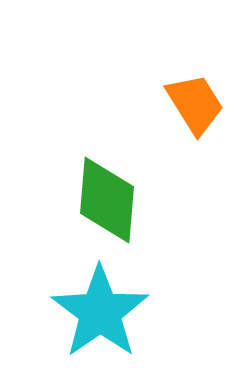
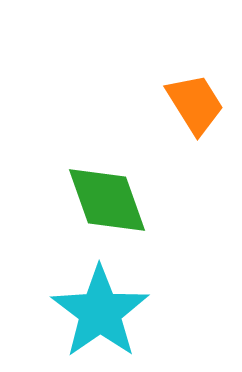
green diamond: rotated 24 degrees counterclockwise
